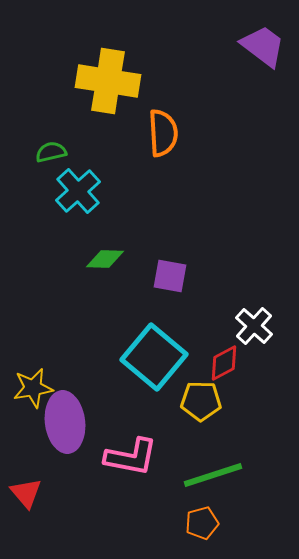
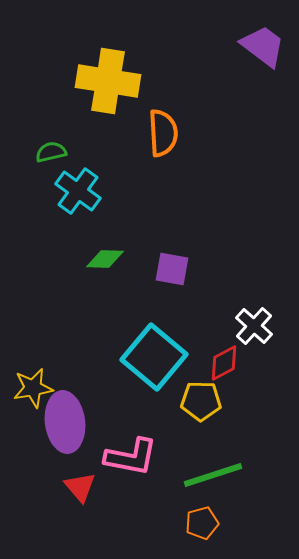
cyan cross: rotated 12 degrees counterclockwise
purple square: moved 2 px right, 7 px up
red triangle: moved 54 px right, 6 px up
